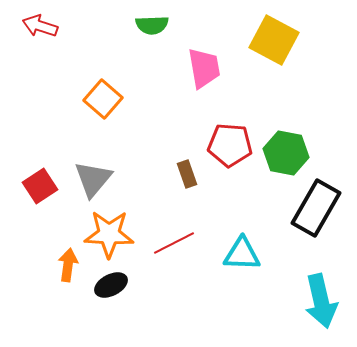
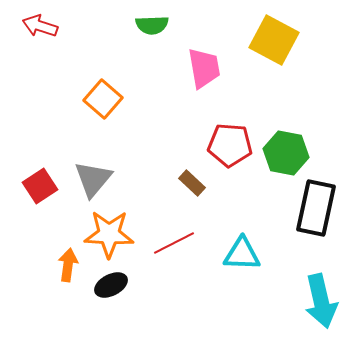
brown rectangle: moved 5 px right, 9 px down; rotated 28 degrees counterclockwise
black rectangle: rotated 18 degrees counterclockwise
